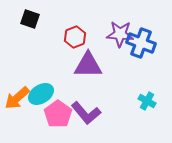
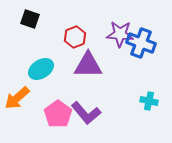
cyan ellipse: moved 25 px up
cyan cross: moved 2 px right; rotated 18 degrees counterclockwise
